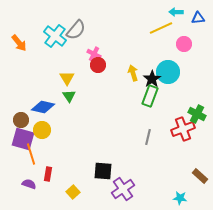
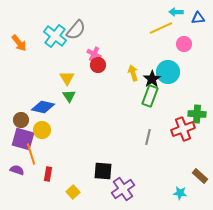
green cross: rotated 24 degrees counterclockwise
purple semicircle: moved 12 px left, 14 px up
cyan star: moved 5 px up
